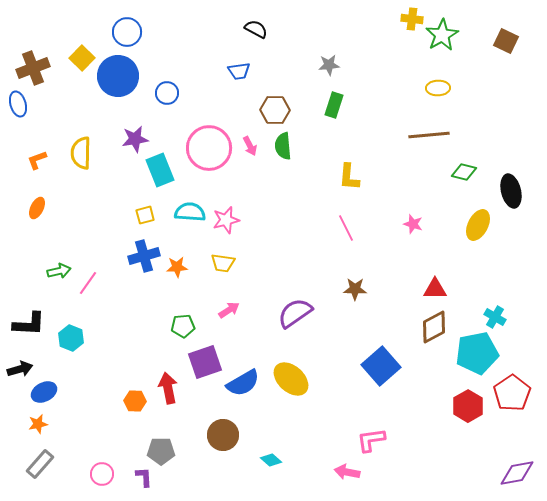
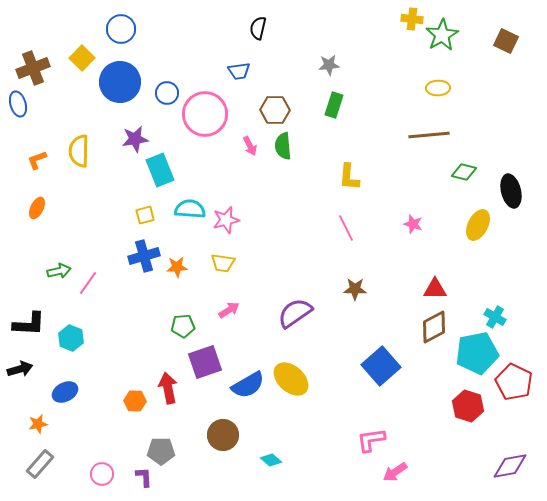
black semicircle at (256, 29): moved 2 px right, 1 px up; rotated 105 degrees counterclockwise
blue circle at (127, 32): moved 6 px left, 3 px up
blue circle at (118, 76): moved 2 px right, 6 px down
pink circle at (209, 148): moved 4 px left, 34 px up
yellow semicircle at (81, 153): moved 2 px left, 2 px up
cyan semicircle at (190, 212): moved 3 px up
blue semicircle at (243, 383): moved 5 px right, 2 px down
blue ellipse at (44, 392): moved 21 px right
red pentagon at (512, 393): moved 2 px right, 11 px up; rotated 12 degrees counterclockwise
red hexagon at (468, 406): rotated 12 degrees counterclockwise
pink arrow at (347, 472): moved 48 px right; rotated 45 degrees counterclockwise
purple diamond at (517, 473): moved 7 px left, 7 px up
